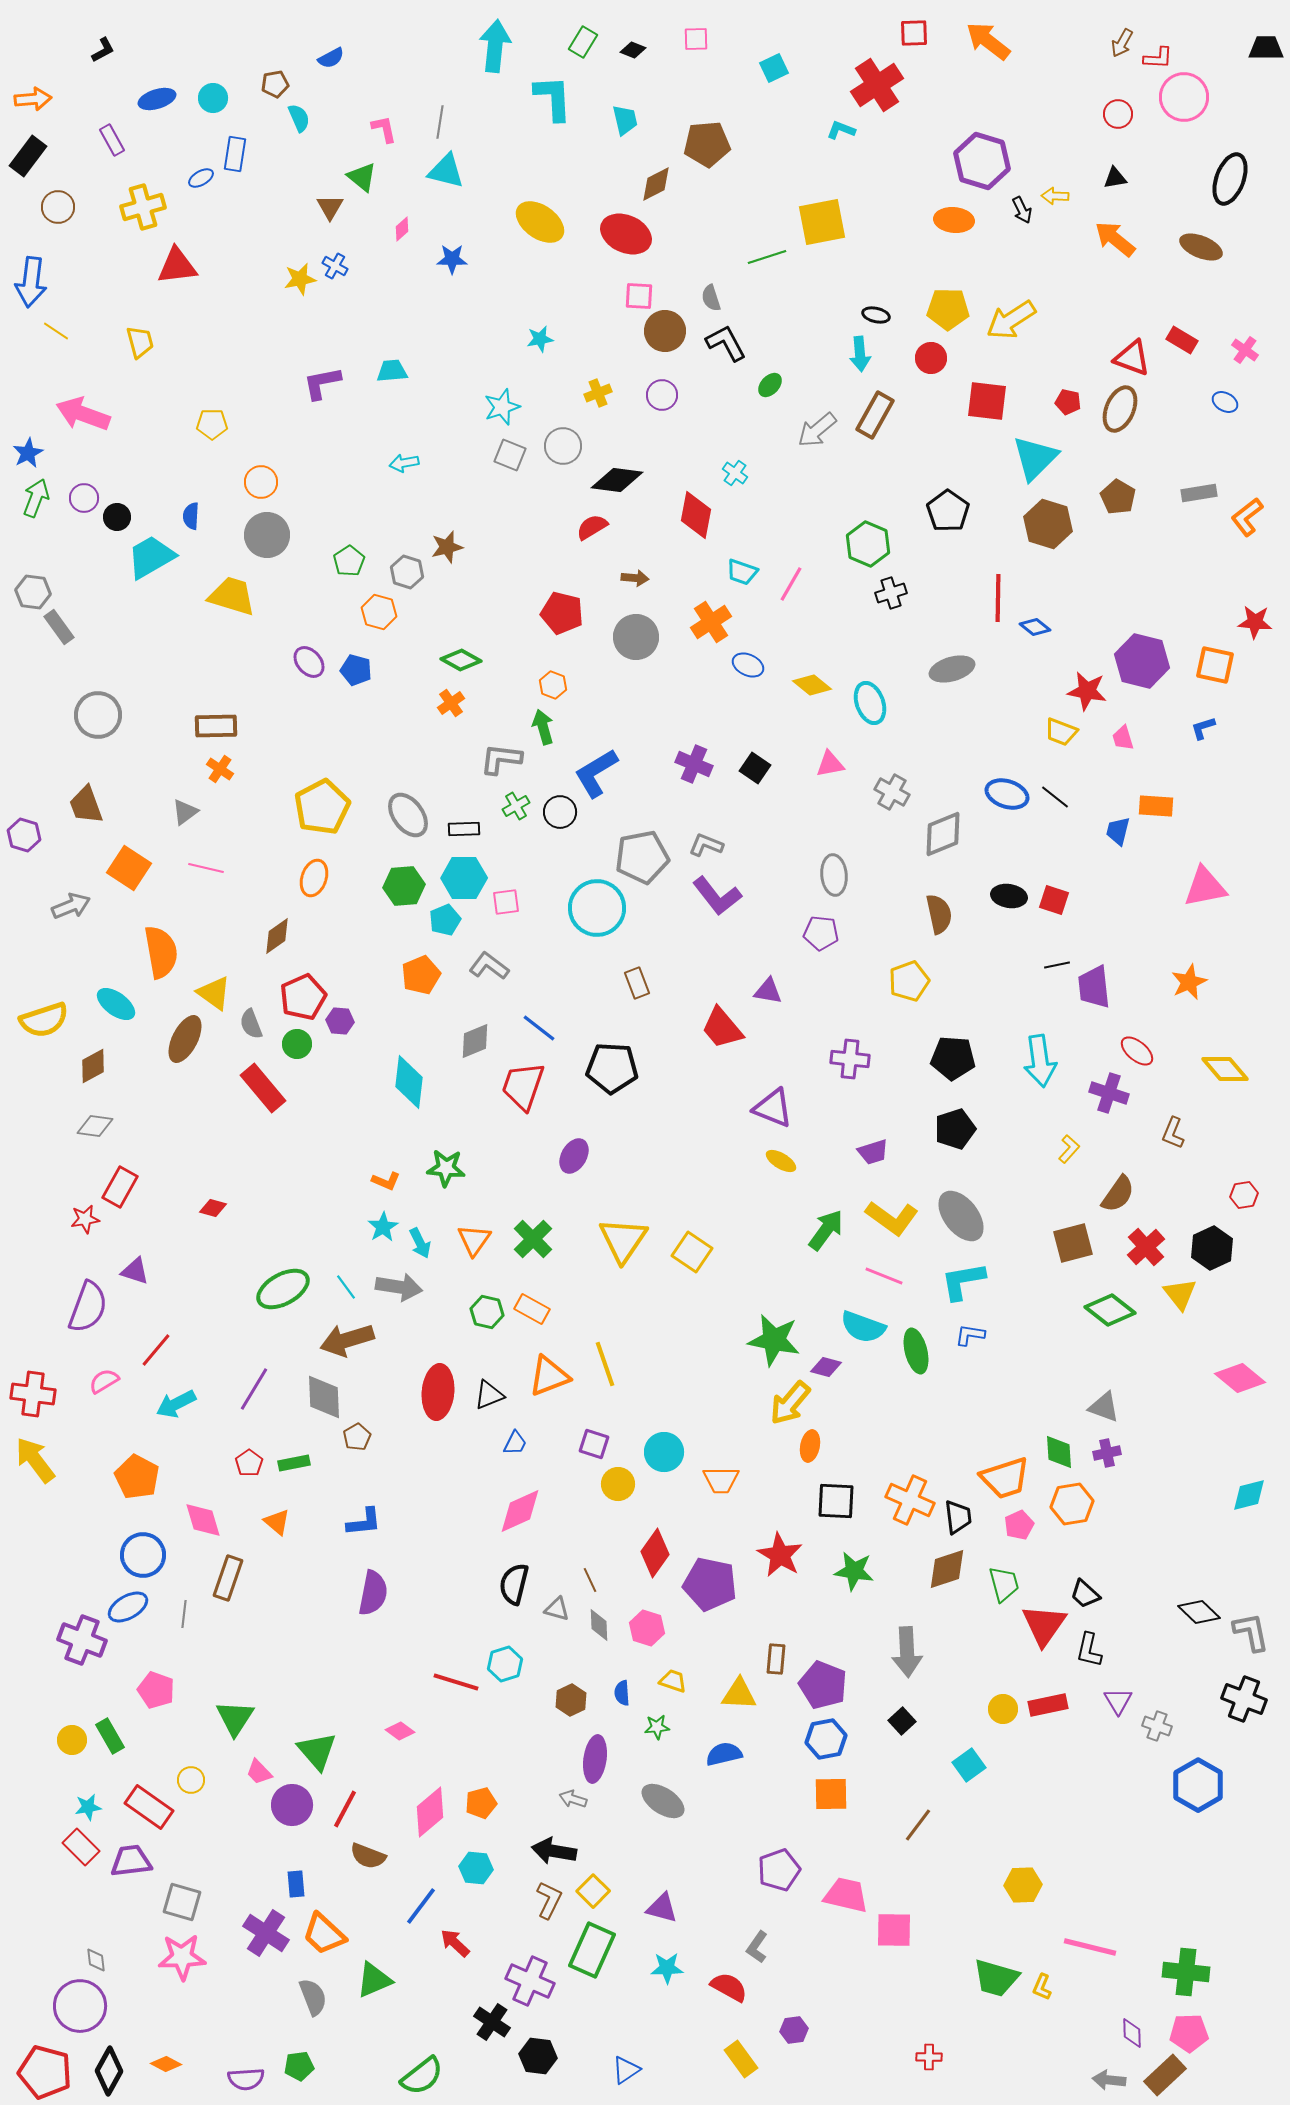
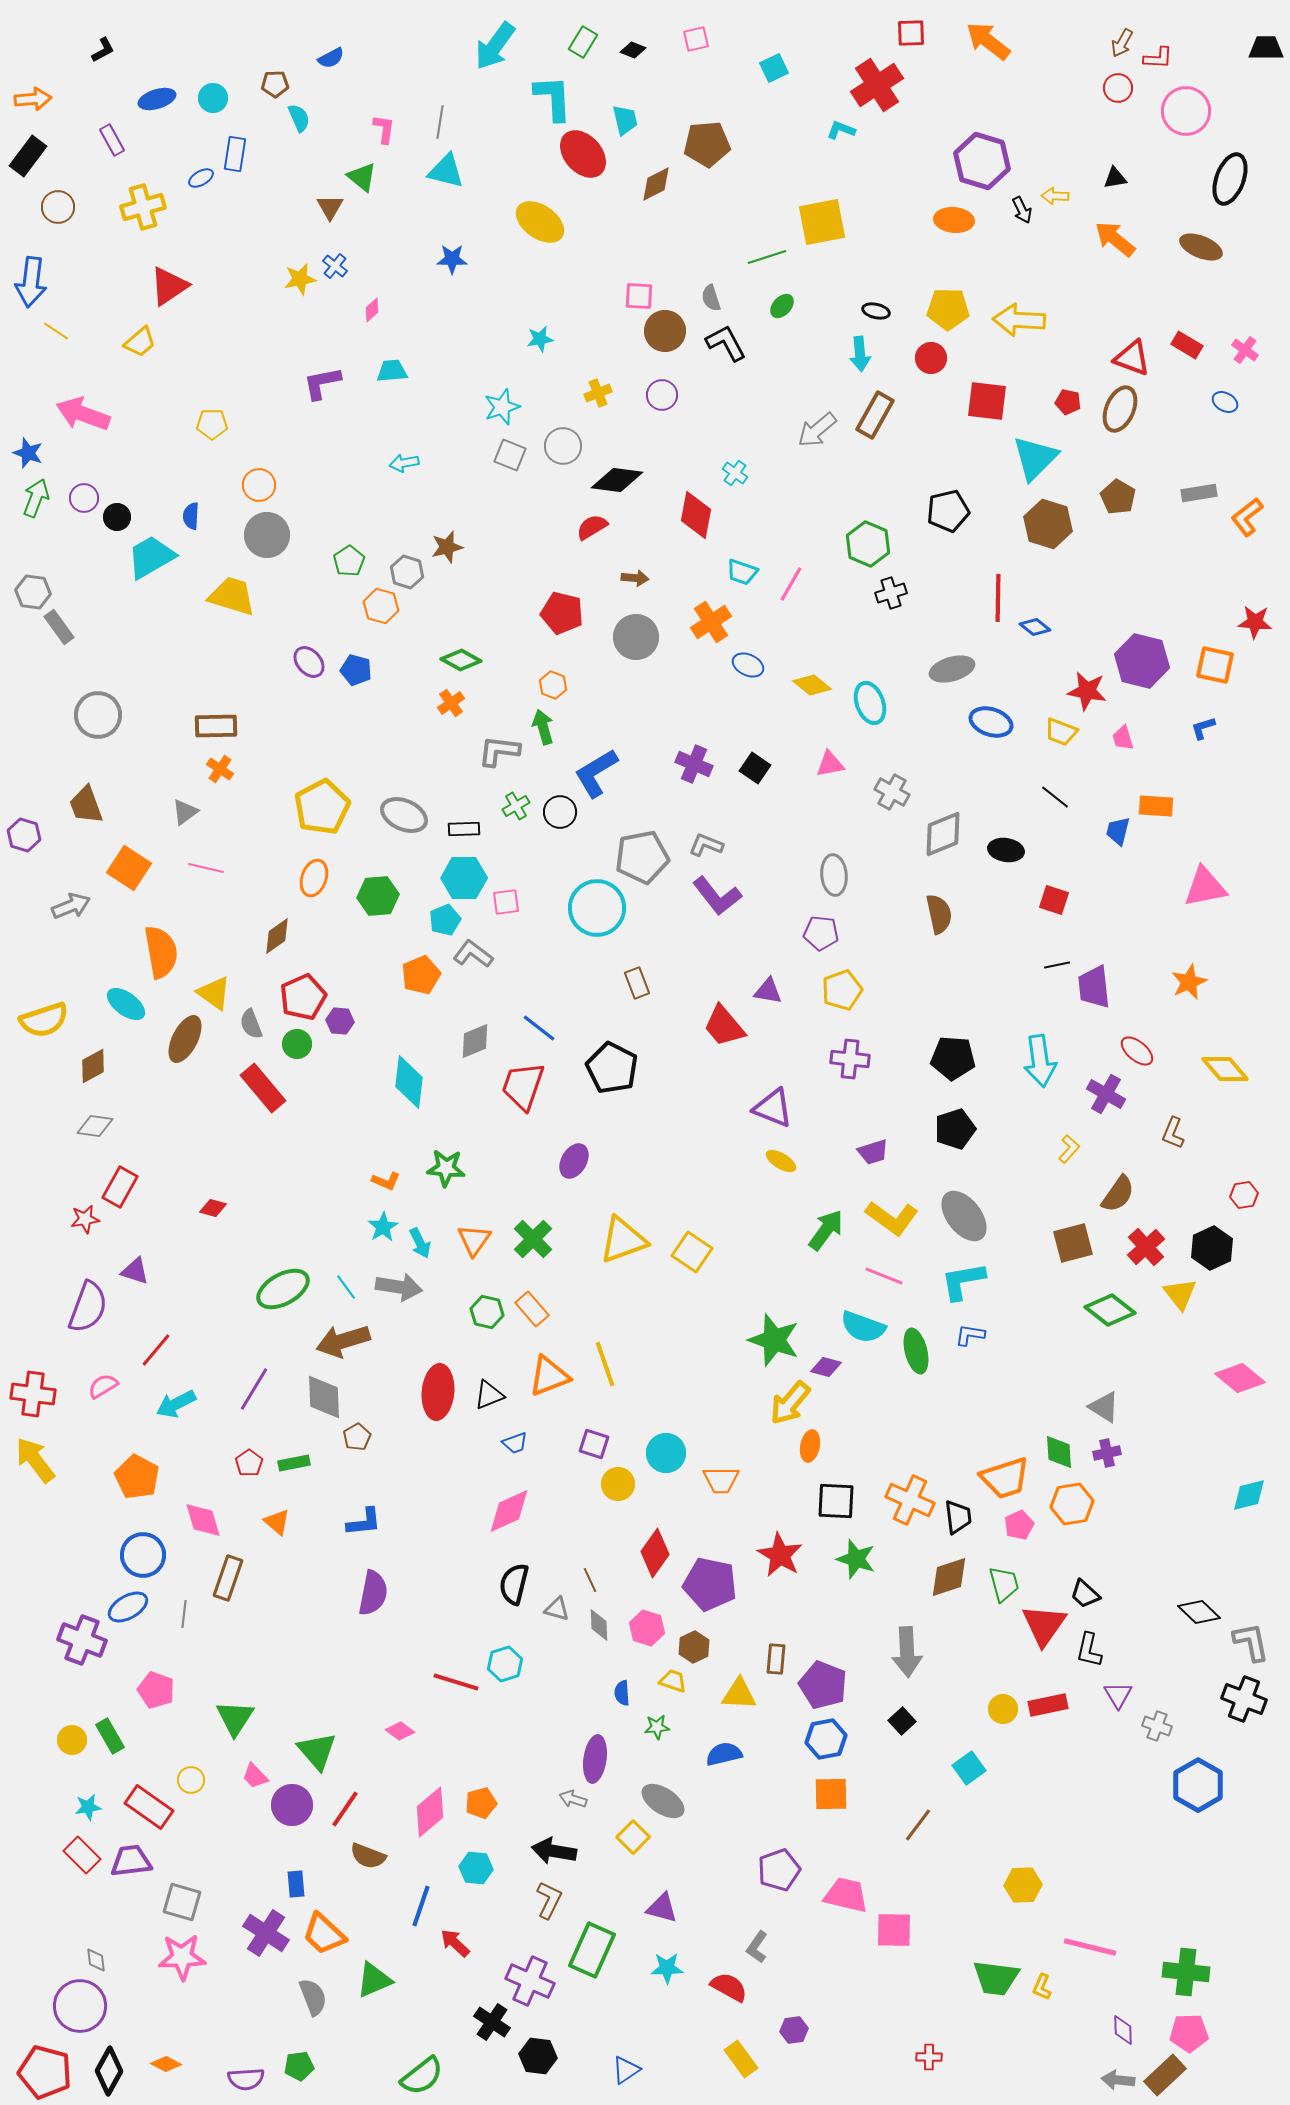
red square at (914, 33): moved 3 px left
pink square at (696, 39): rotated 12 degrees counterclockwise
cyan arrow at (495, 46): rotated 150 degrees counterclockwise
brown pentagon at (275, 84): rotated 8 degrees clockwise
pink circle at (1184, 97): moved 2 px right, 14 px down
red circle at (1118, 114): moved 26 px up
pink L-shape at (384, 129): rotated 20 degrees clockwise
pink diamond at (402, 229): moved 30 px left, 81 px down
red ellipse at (626, 234): moved 43 px left, 80 px up; rotated 24 degrees clockwise
red triangle at (177, 266): moved 8 px left, 20 px down; rotated 27 degrees counterclockwise
blue cross at (335, 266): rotated 10 degrees clockwise
black ellipse at (876, 315): moved 4 px up
yellow arrow at (1011, 320): moved 8 px right; rotated 36 degrees clockwise
red rectangle at (1182, 340): moved 5 px right, 5 px down
yellow trapezoid at (140, 342): rotated 64 degrees clockwise
green ellipse at (770, 385): moved 12 px right, 79 px up
blue star at (28, 453): rotated 24 degrees counterclockwise
orange circle at (261, 482): moved 2 px left, 3 px down
black pentagon at (948, 511): rotated 24 degrees clockwise
orange hexagon at (379, 612): moved 2 px right, 6 px up
gray L-shape at (501, 759): moved 2 px left, 8 px up
blue ellipse at (1007, 794): moved 16 px left, 72 px up
gray ellipse at (408, 815): moved 4 px left; rotated 30 degrees counterclockwise
green hexagon at (404, 886): moved 26 px left, 10 px down
black ellipse at (1009, 896): moved 3 px left, 46 px up
gray L-shape at (489, 966): moved 16 px left, 12 px up
yellow pentagon at (909, 981): moved 67 px left, 9 px down
cyan ellipse at (116, 1004): moved 10 px right
red trapezoid at (722, 1028): moved 2 px right, 2 px up
black pentagon at (612, 1068): rotated 24 degrees clockwise
purple cross at (1109, 1093): moved 3 px left, 1 px down; rotated 12 degrees clockwise
purple ellipse at (574, 1156): moved 5 px down
gray ellipse at (961, 1216): moved 3 px right
yellow triangle at (623, 1240): rotated 36 degrees clockwise
orange rectangle at (532, 1309): rotated 20 degrees clockwise
brown arrow at (347, 1340): moved 4 px left, 1 px down
green star at (774, 1340): rotated 8 degrees clockwise
pink semicircle at (104, 1381): moved 1 px left, 5 px down
gray triangle at (1104, 1407): rotated 12 degrees clockwise
blue trapezoid at (515, 1443): rotated 44 degrees clockwise
cyan circle at (664, 1452): moved 2 px right, 1 px down
pink diamond at (520, 1511): moved 11 px left
brown diamond at (947, 1569): moved 2 px right, 8 px down
green star at (854, 1571): moved 2 px right, 12 px up; rotated 9 degrees clockwise
gray L-shape at (1251, 1632): moved 10 px down
brown hexagon at (571, 1700): moved 123 px right, 53 px up
purple triangle at (1118, 1701): moved 6 px up
cyan square at (969, 1765): moved 3 px down
pink trapezoid at (259, 1772): moved 4 px left, 4 px down
red line at (345, 1809): rotated 6 degrees clockwise
red rectangle at (81, 1847): moved 1 px right, 8 px down
yellow square at (593, 1891): moved 40 px right, 54 px up
blue line at (421, 1906): rotated 18 degrees counterclockwise
green trapezoid at (996, 1978): rotated 9 degrees counterclockwise
purple diamond at (1132, 2033): moved 9 px left, 3 px up
gray arrow at (1109, 2080): moved 9 px right
